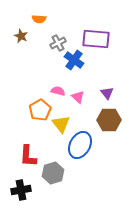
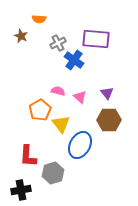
pink triangle: moved 2 px right
